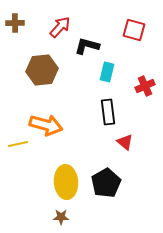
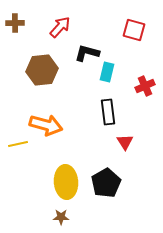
black L-shape: moved 7 px down
red triangle: rotated 18 degrees clockwise
